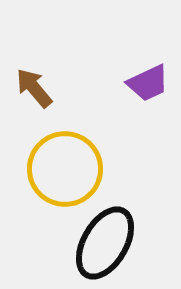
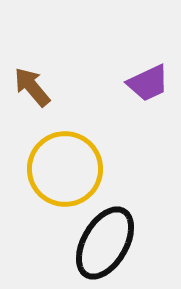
brown arrow: moved 2 px left, 1 px up
